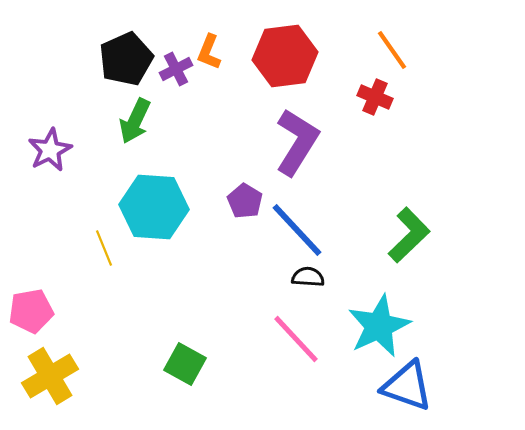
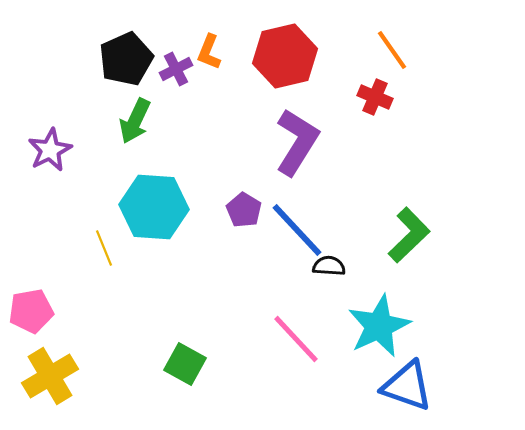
red hexagon: rotated 6 degrees counterclockwise
purple pentagon: moved 1 px left, 9 px down
black semicircle: moved 21 px right, 11 px up
